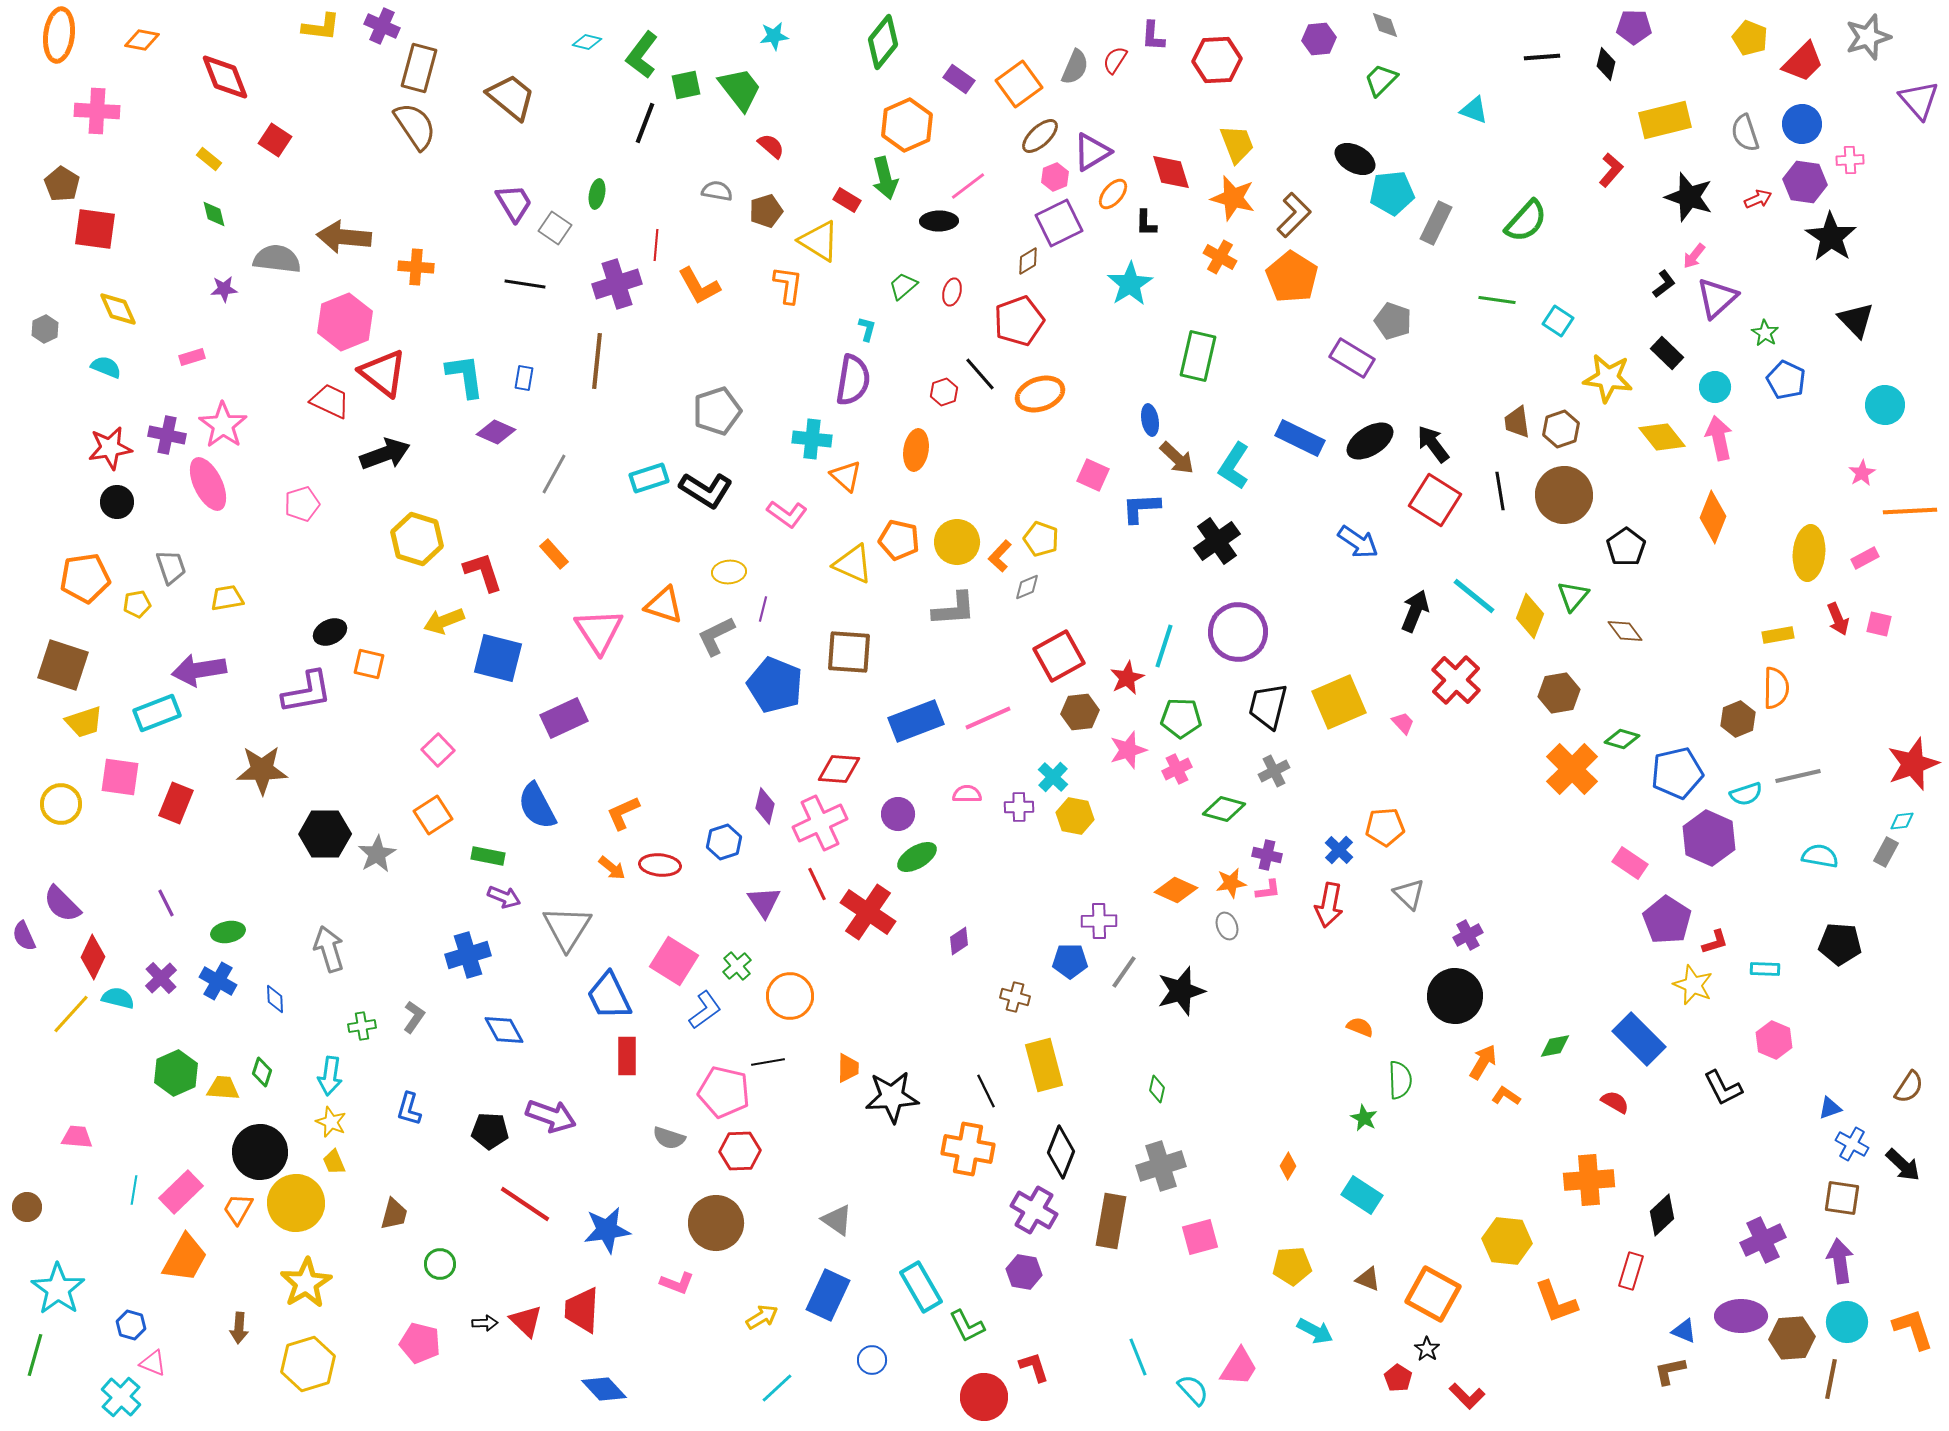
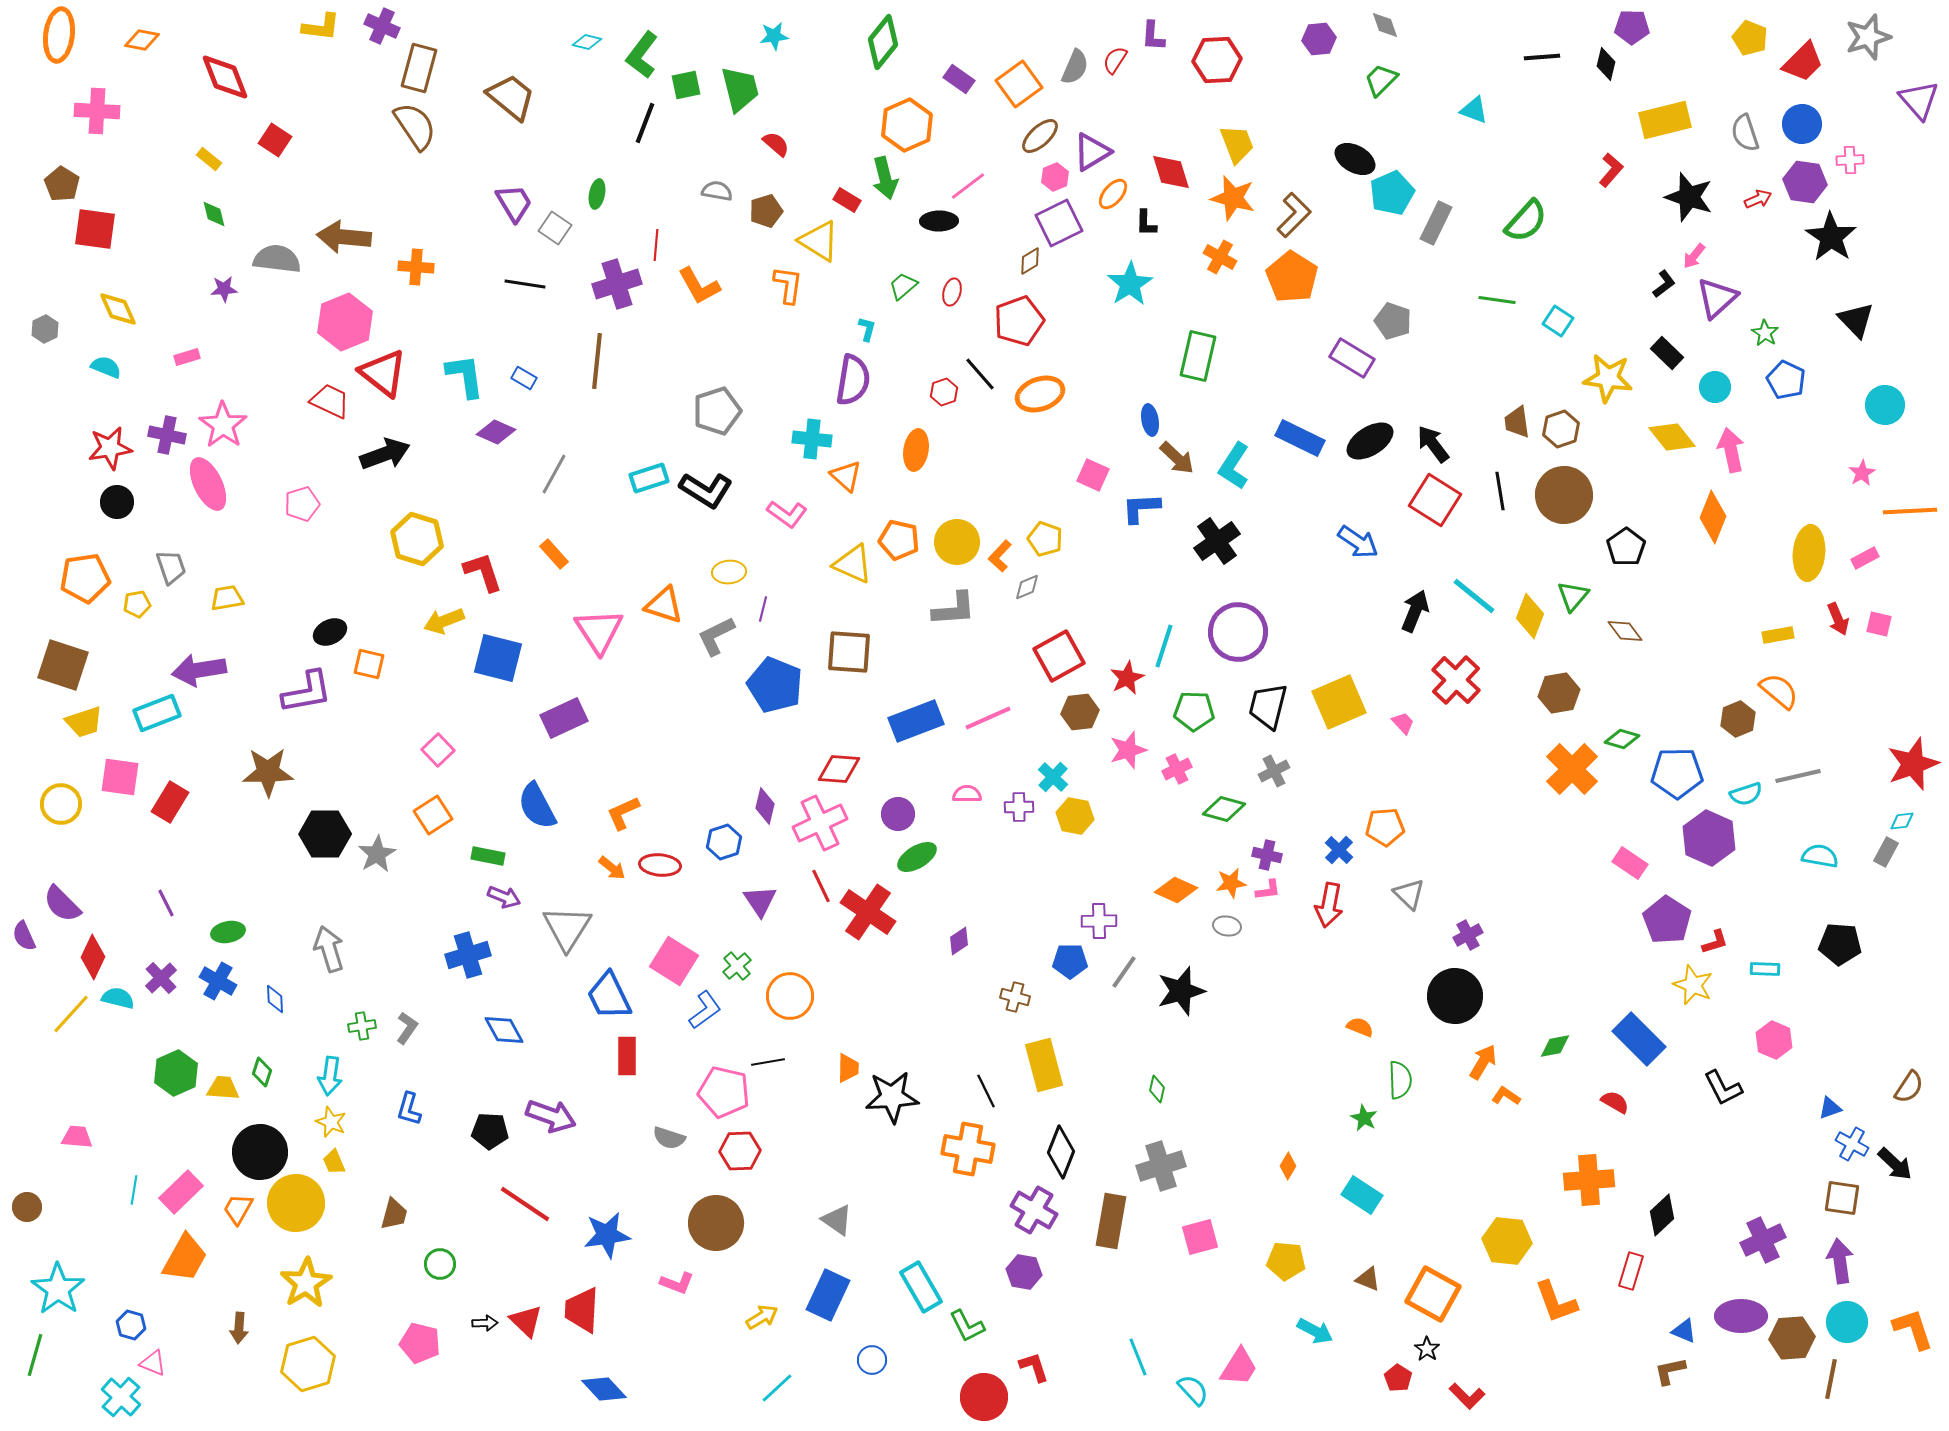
purple pentagon at (1634, 27): moved 2 px left
green trapezoid at (740, 89): rotated 24 degrees clockwise
red semicircle at (771, 146): moved 5 px right, 2 px up
cyan pentagon at (1392, 193): rotated 18 degrees counterclockwise
brown diamond at (1028, 261): moved 2 px right
pink rectangle at (192, 357): moved 5 px left
blue rectangle at (524, 378): rotated 70 degrees counterclockwise
yellow diamond at (1662, 437): moved 10 px right
pink arrow at (1719, 438): moved 12 px right, 12 px down
yellow pentagon at (1041, 539): moved 4 px right
orange semicircle at (1776, 688): moved 3 px right, 3 px down; rotated 51 degrees counterclockwise
green pentagon at (1181, 718): moved 13 px right, 7 px up
brown star at (262, 770): moved 6 px right, 2 px down
blue pentagon at (1677, 773): rotated 12 degrees clockwise
red rectangle at (176, 803): moved 6 px left, 1 px up; rotated 9 degrees clockwise
red line at (817, 884): moved 4 px right, 2 px down
purple triangle at (764, 902): moved 4 px left, 1 px up
gray ellipse at (1227, 926): rotated 60 degrees counterclockwise
gray L-shape at (414, 1017): moved 7 px left, 11 px down
black arrow at (1903, 1165): moved 8 px left, 1 px up
blue star at (607, 1230): moved 5 px down
yellow pentagon at (1292, 1266): moved 6 px left, 5 px up; rotated 9 degrees clockwise
